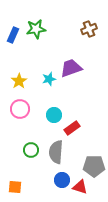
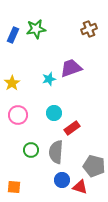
yellow star: moved 7 px left, 2 px down
pink circle: moved 2 px left, 6 px down
cyan circle: moved 2 px up
gray pentagon: rotated 15 degrees clockwise
orange square: moved 1 px left
